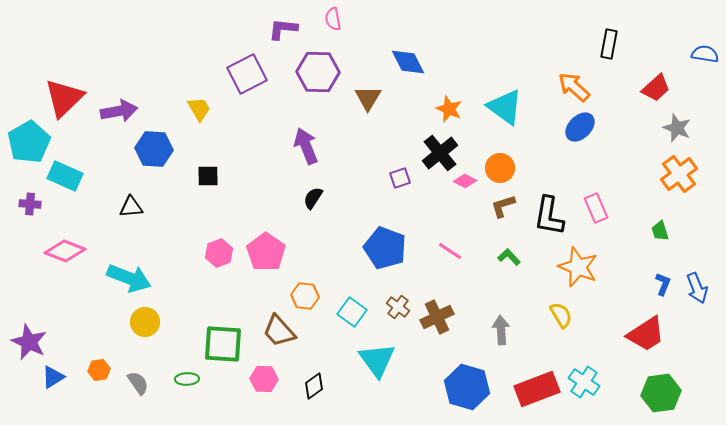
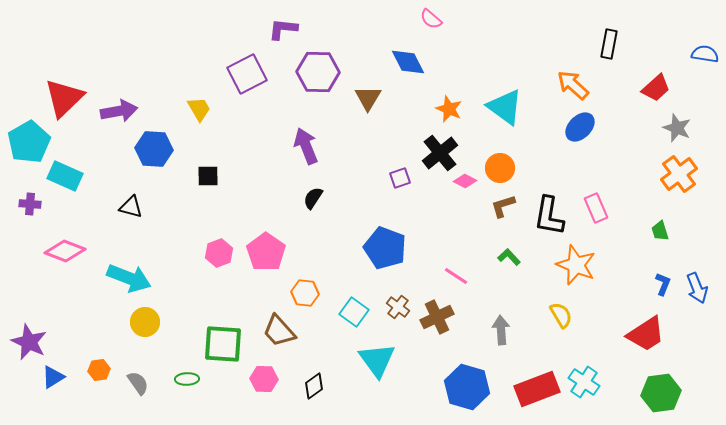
pink semicircle at (333, 19): moved 98 px right; rotated 40 degrees counterclockwise
orange arrow at (574, 87): moved 1 px left, 2 px up
black triangle at (131, 207): rotated 20 degrees clockwise
pink line at (450, 251): moved 6 px right, 25 px down
orange star at (578, 267): moved 2 px left, 2 px up
orange hexagon at (305, 296): moved 3 px up
cyan square at (352, 312): moved 2 px right
